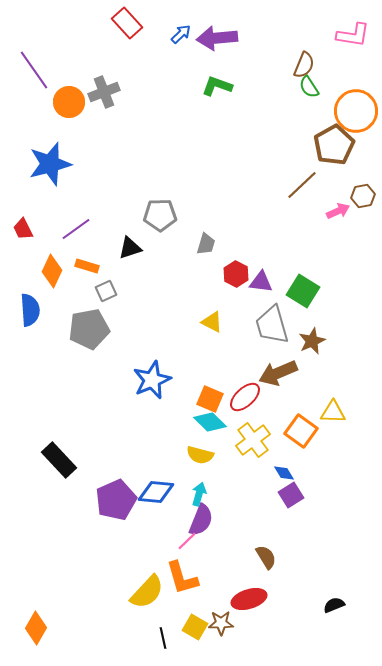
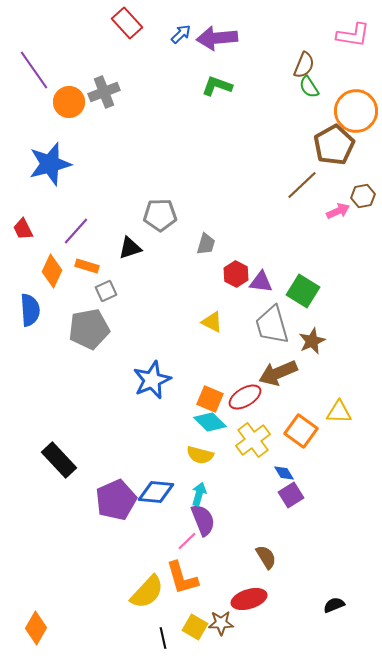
purple line at (76, 229): moved 2 px down; rotated 12 degrees counterclockwise
red ellipse at (245, 397): rotated 12 degrees clockwise
yellow triangle at (333, 412): moved 6 px right
purple semicircle at (201, 520): moved 2 px right; rotated 44 degrees counterclockwise
